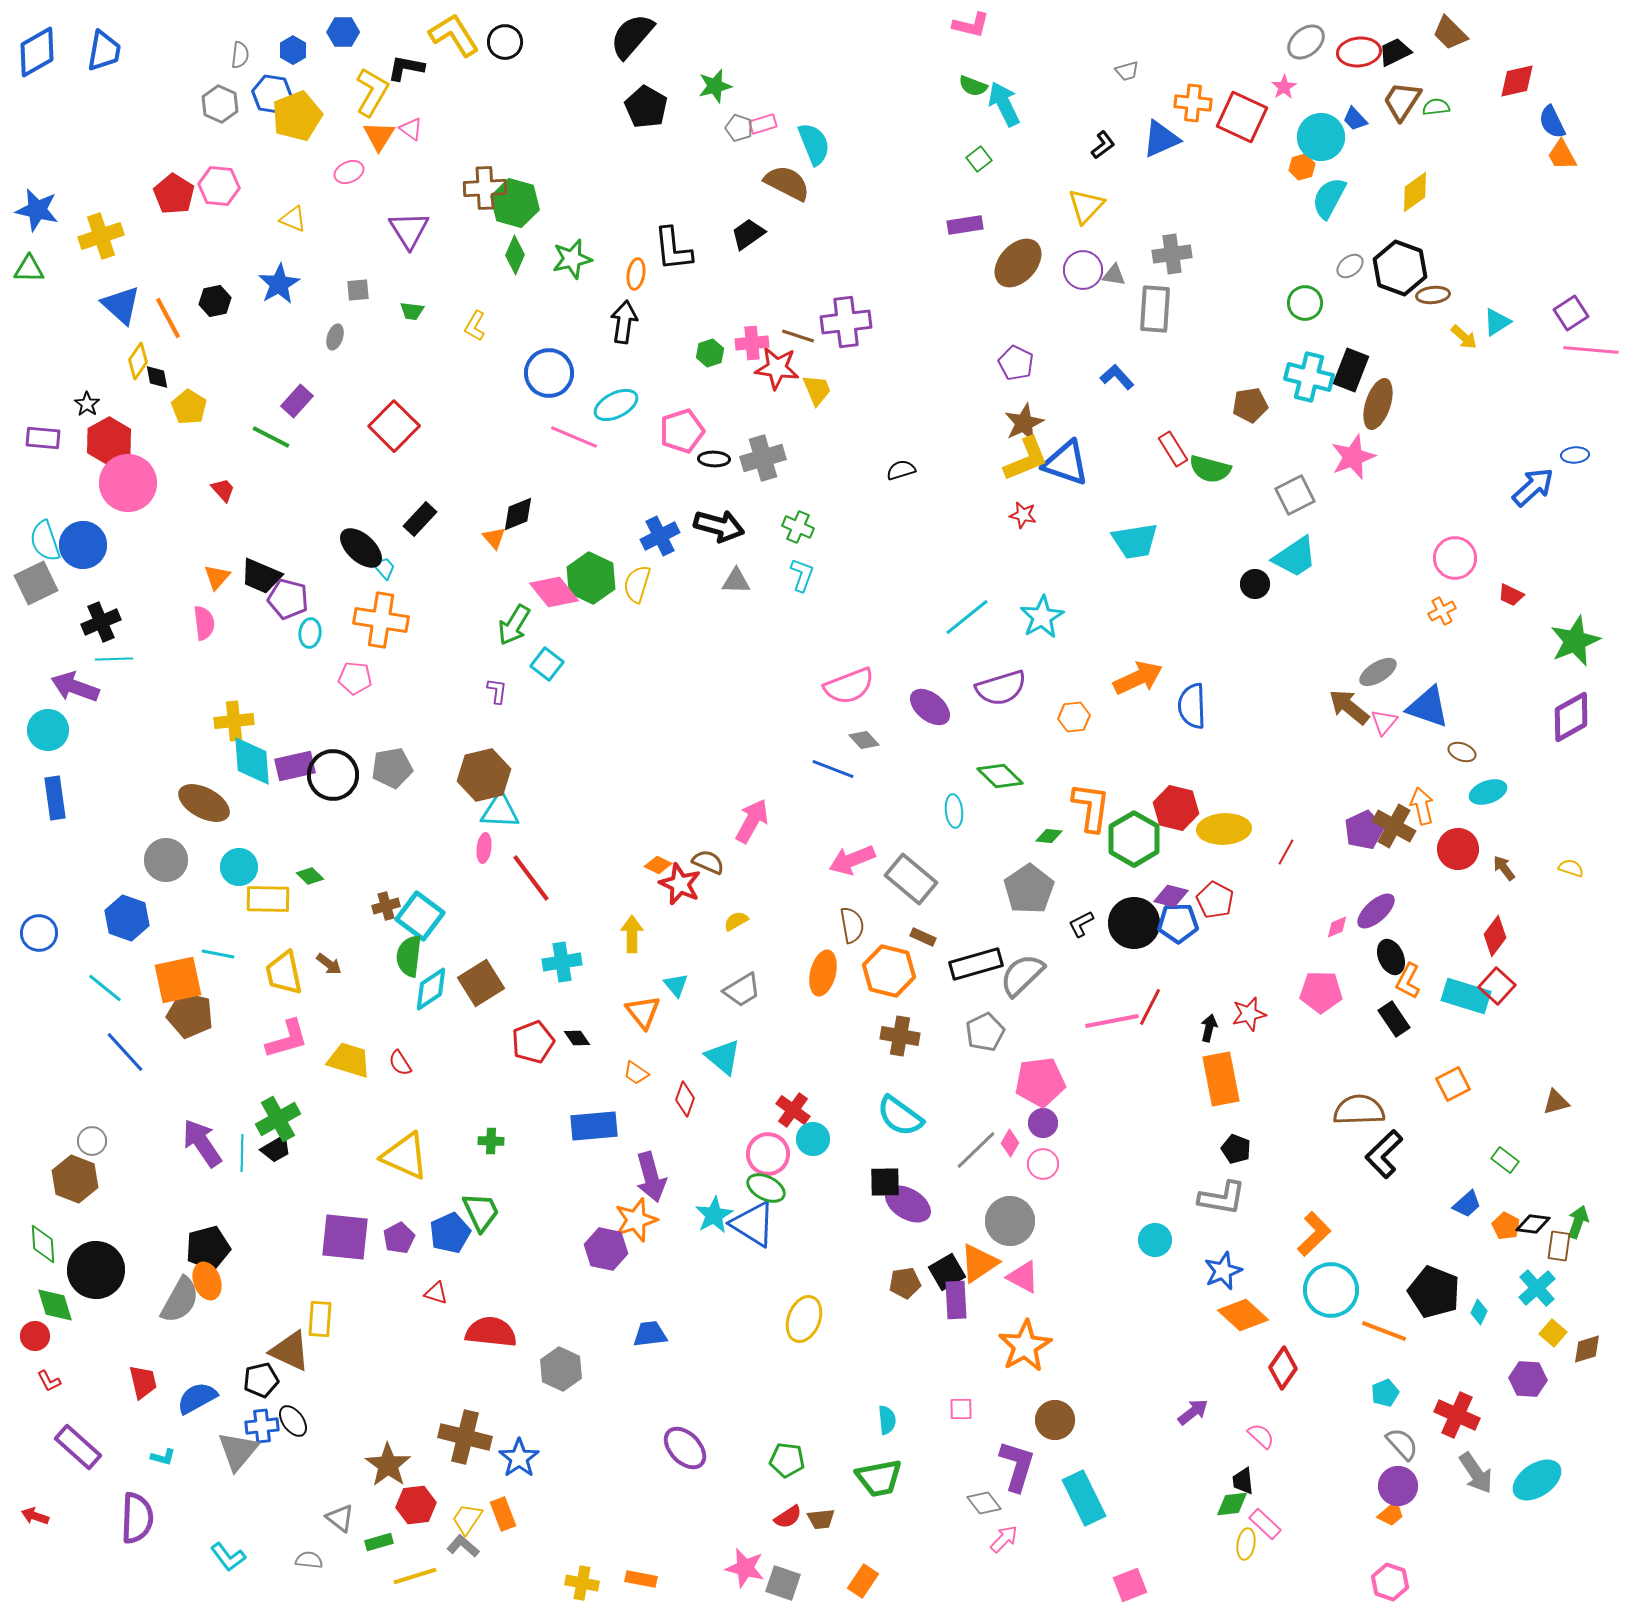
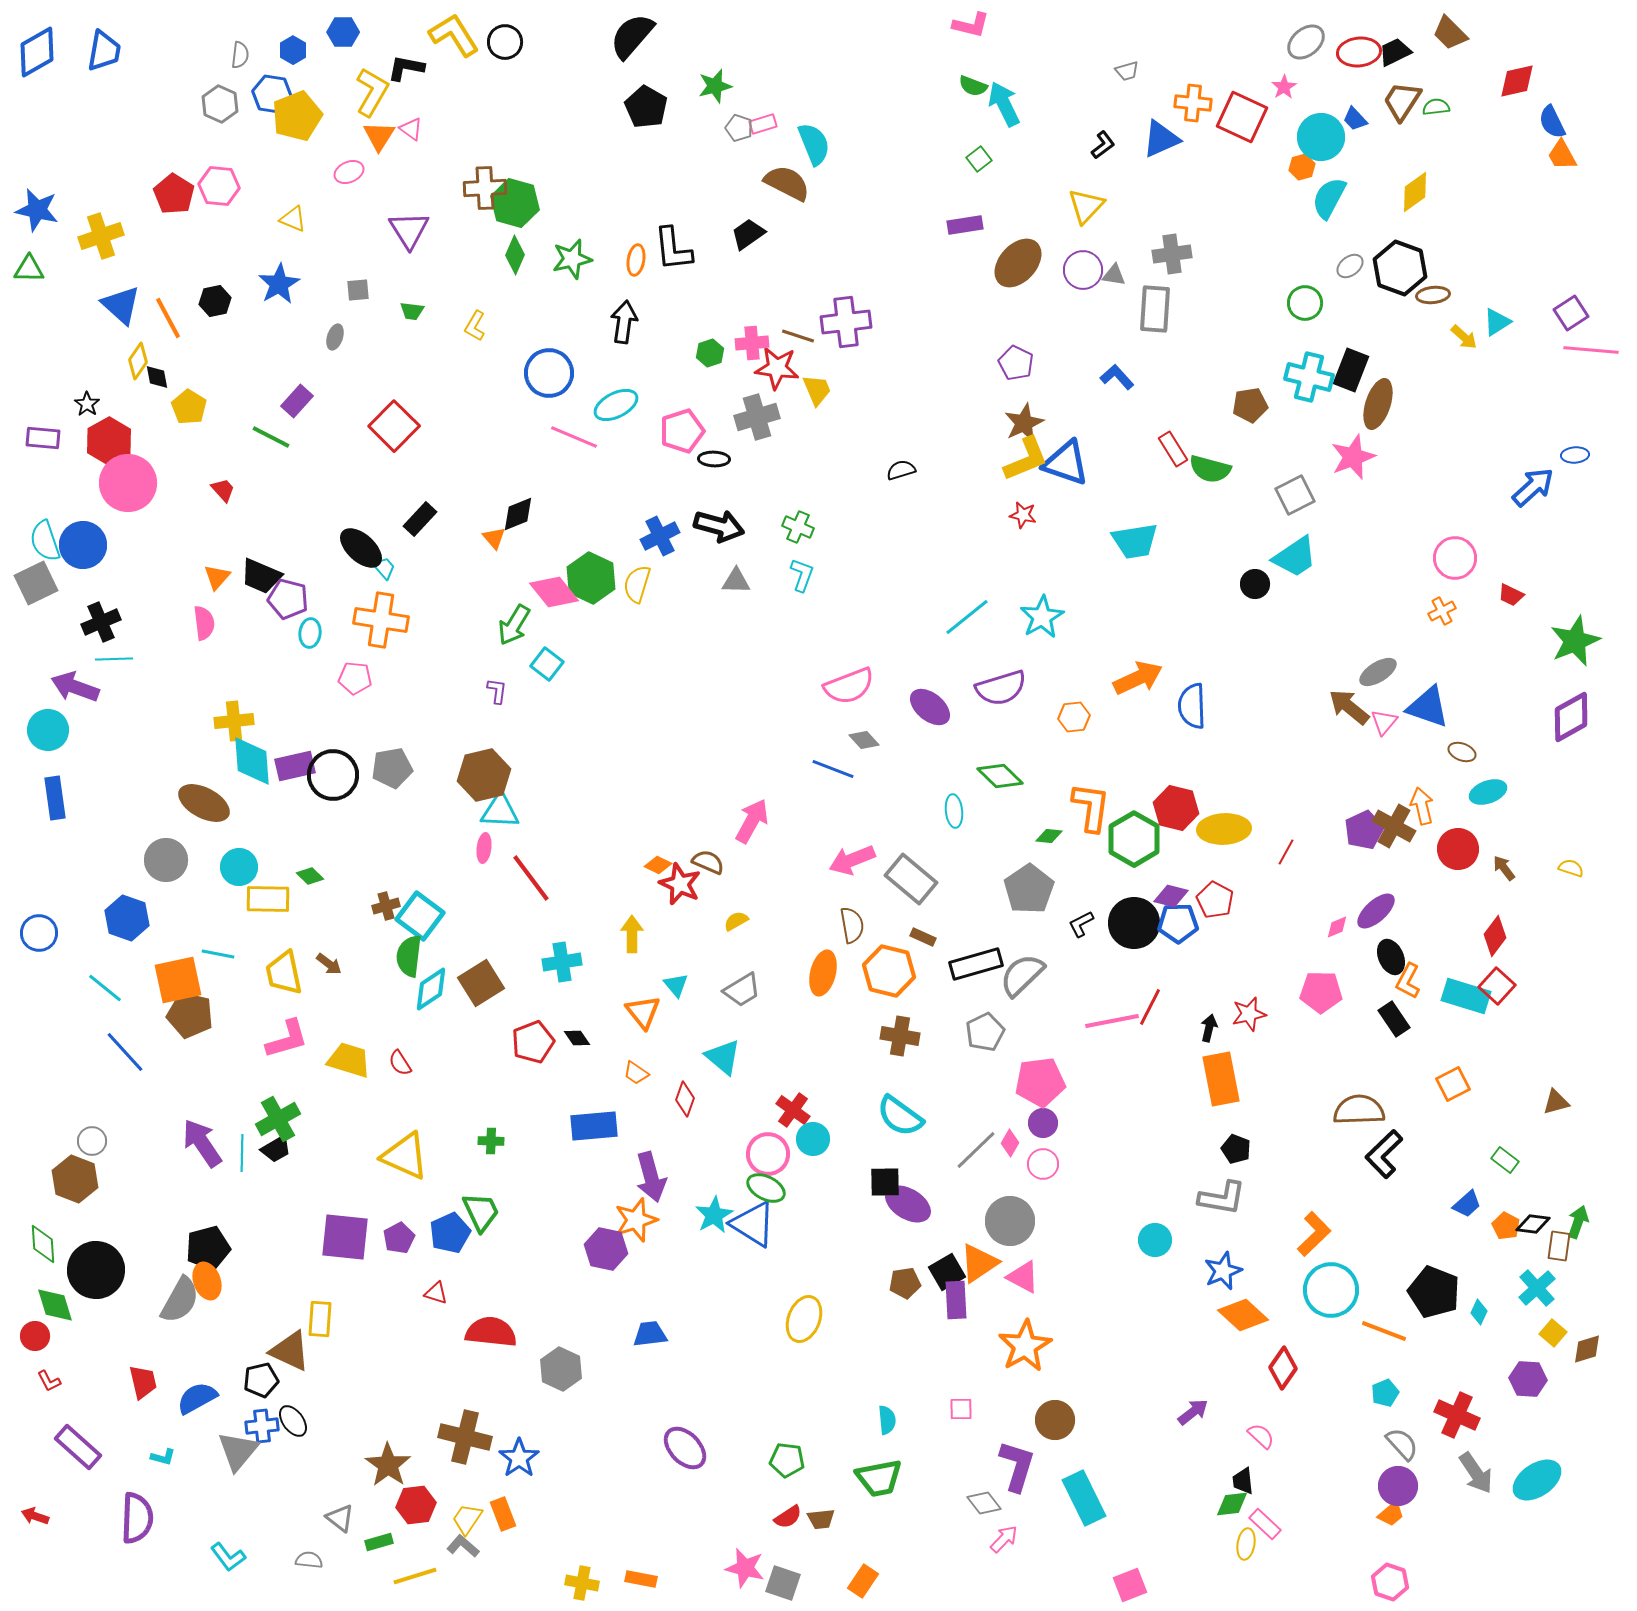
orange ellipse at (636, 274): moved 14 px up
gray cross at (763, 458): moved 6 px left, 41 px up
